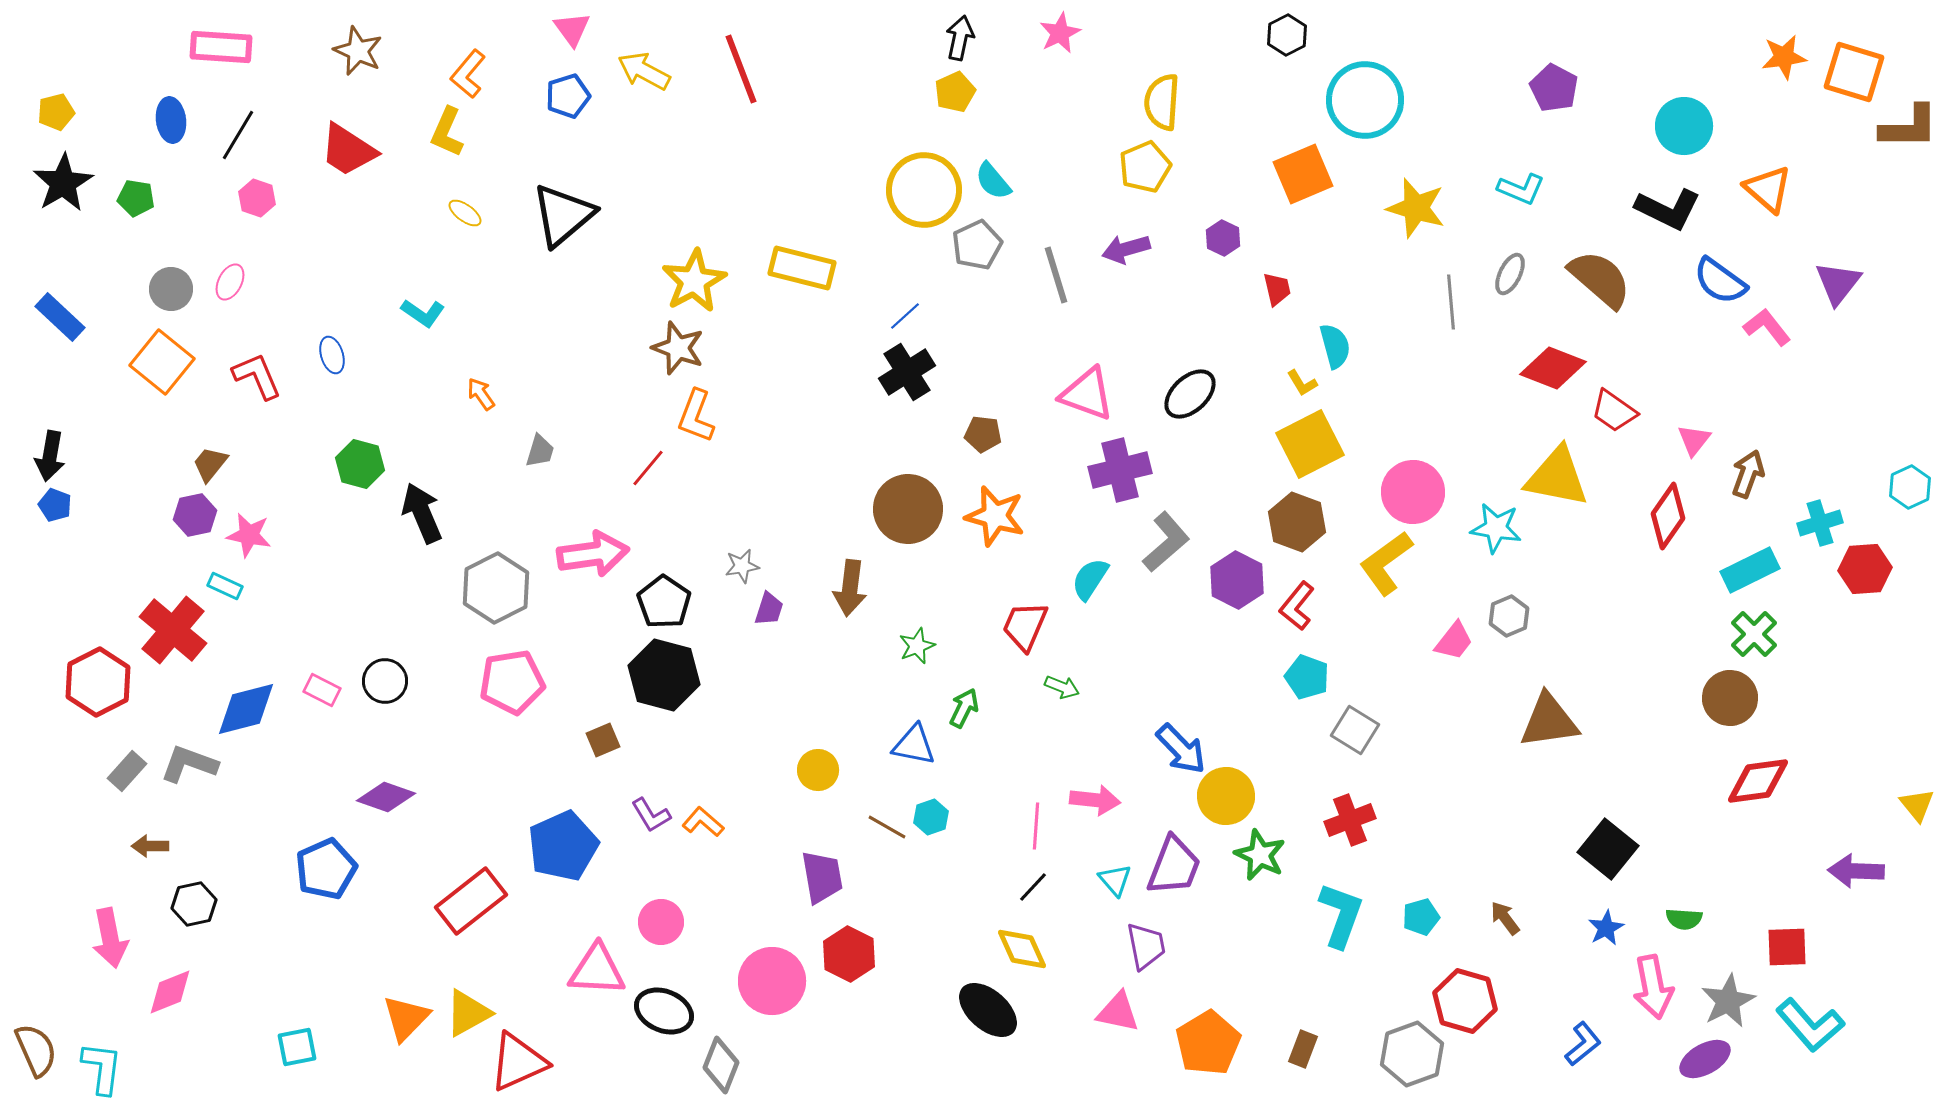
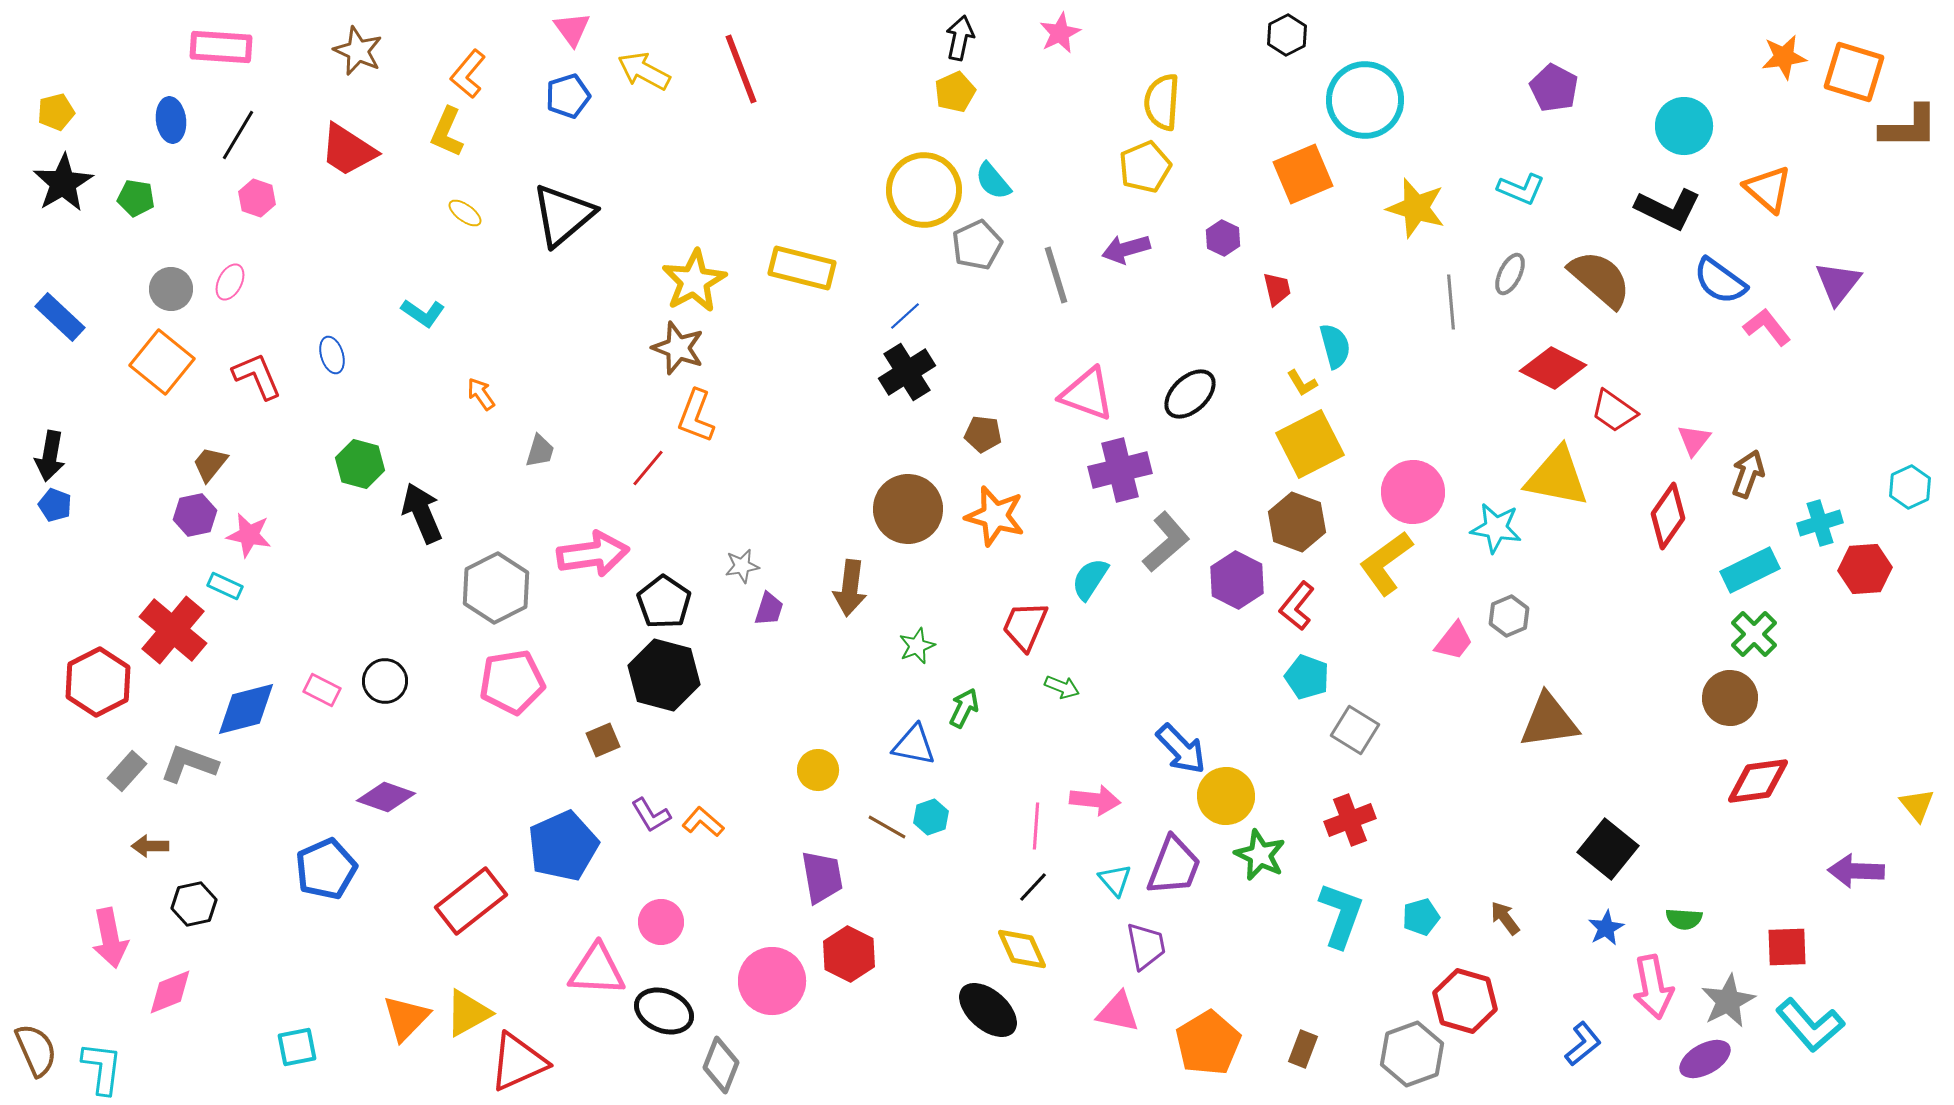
red diamond at (1553, 368): rotated 6 degrees clockwise
